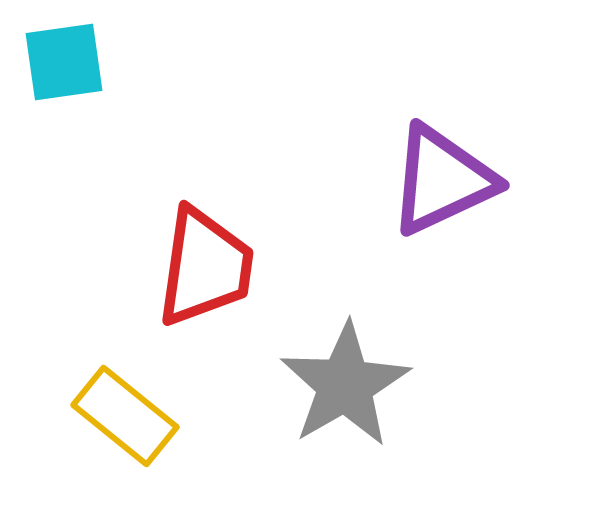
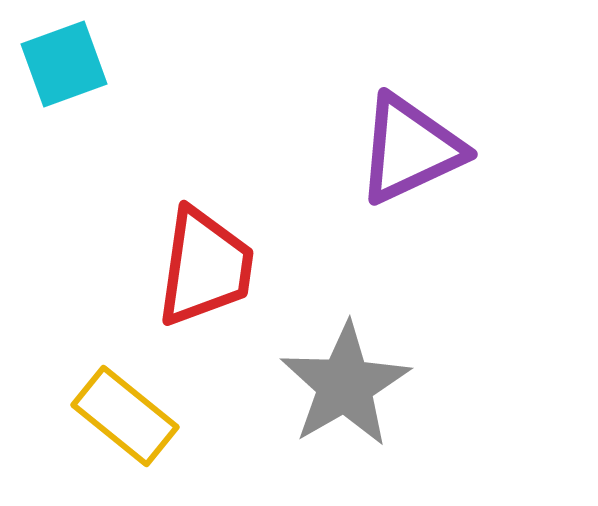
cyan square: moved 2 px down; rotated 12 degrees counterclockwise
purple triangle: moved 32 px left, 31 px up
